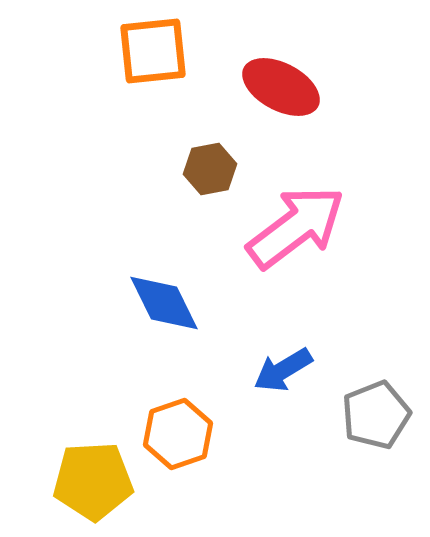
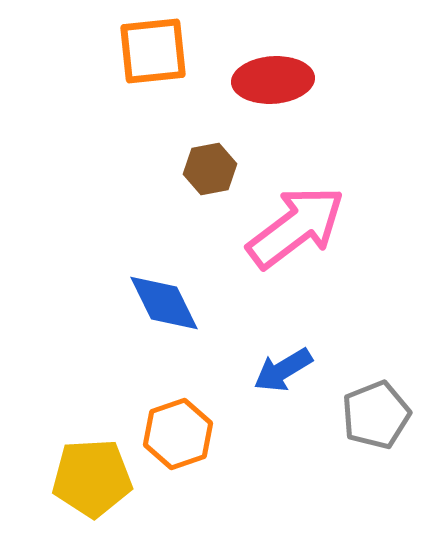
red ellipse: moved 8 px left, 7 px up; rotated 32 degrees counterclockwise
yellow pentagon: moved 1 px left, 3 px up
